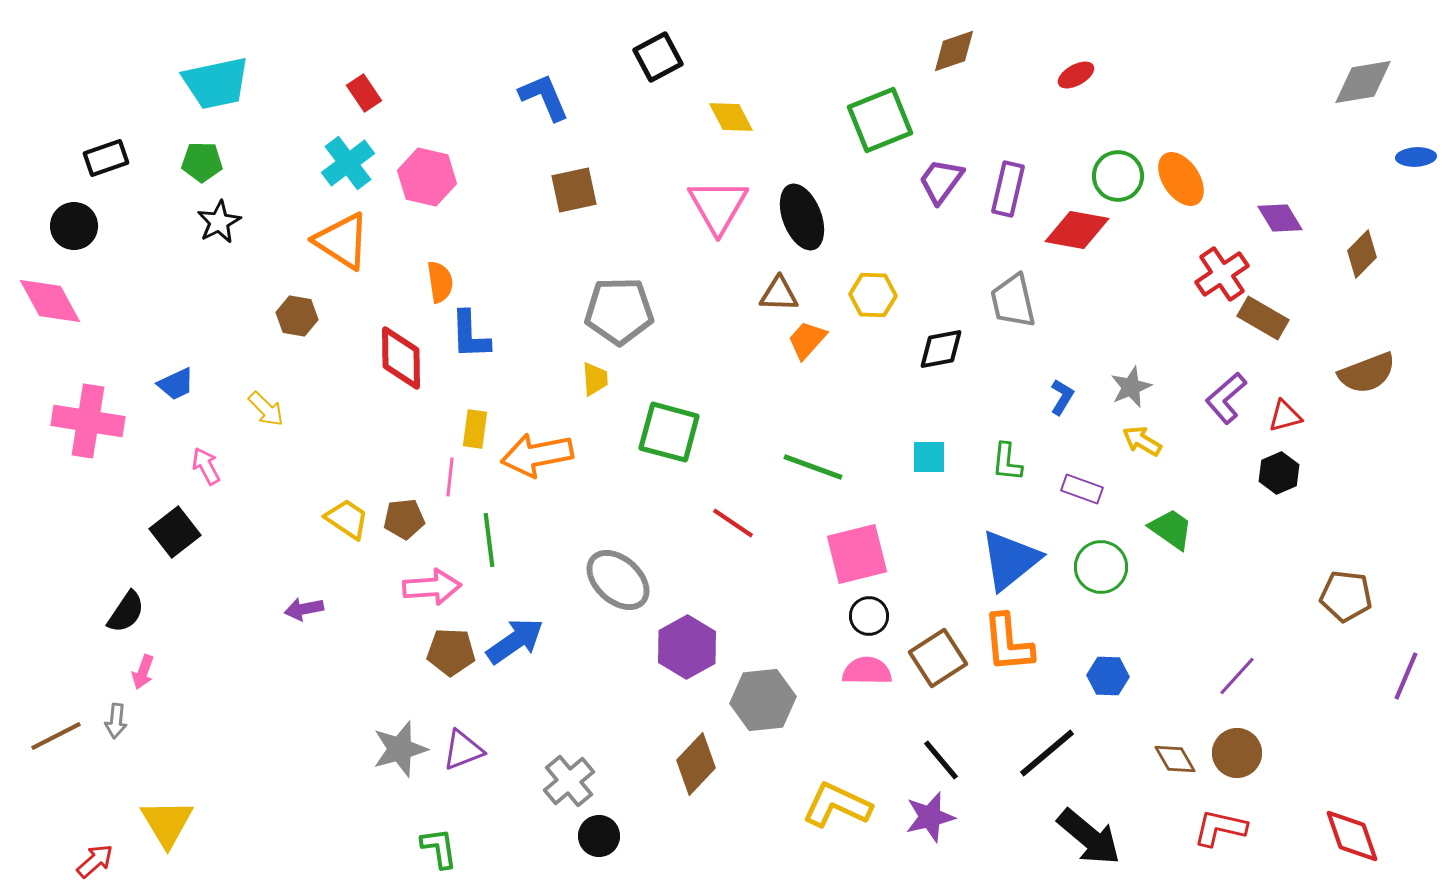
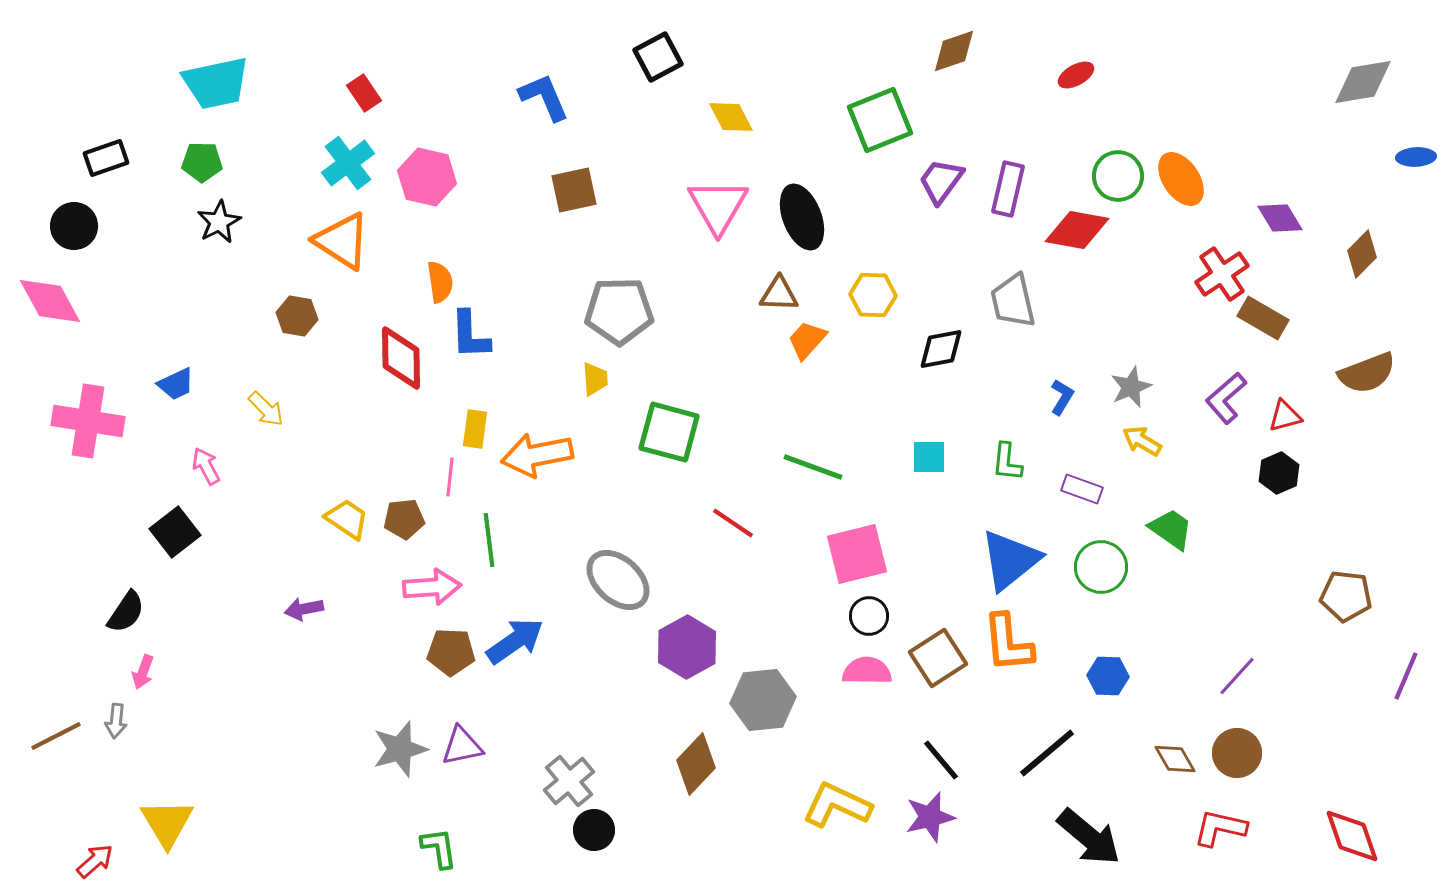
purple triangle at (463, 750): moved 1 px left, 4 px up; rotated 9 degrees clockwise
black circle at (599, 836): moved 5 px left, 6 px up
